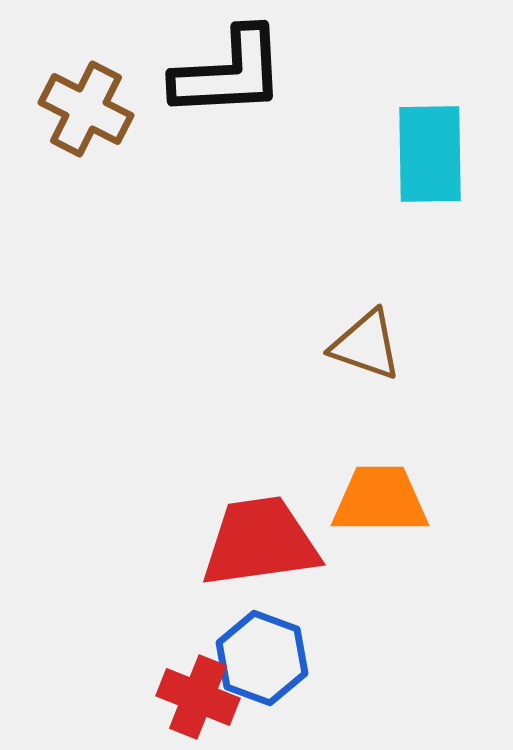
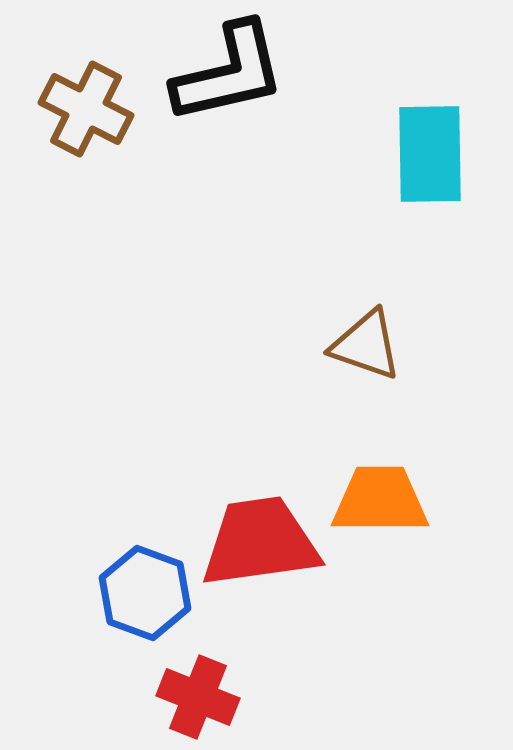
black L-shape: rotated 10 degrees counterclockwise
blue hexagon: moved 117 px left, 65 px up
